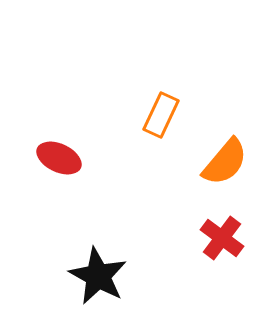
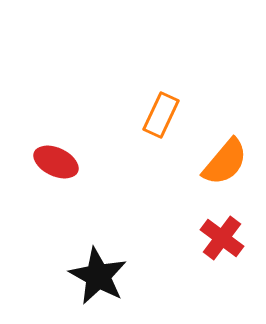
red ellipse: moved 3 px left, 4 px down
